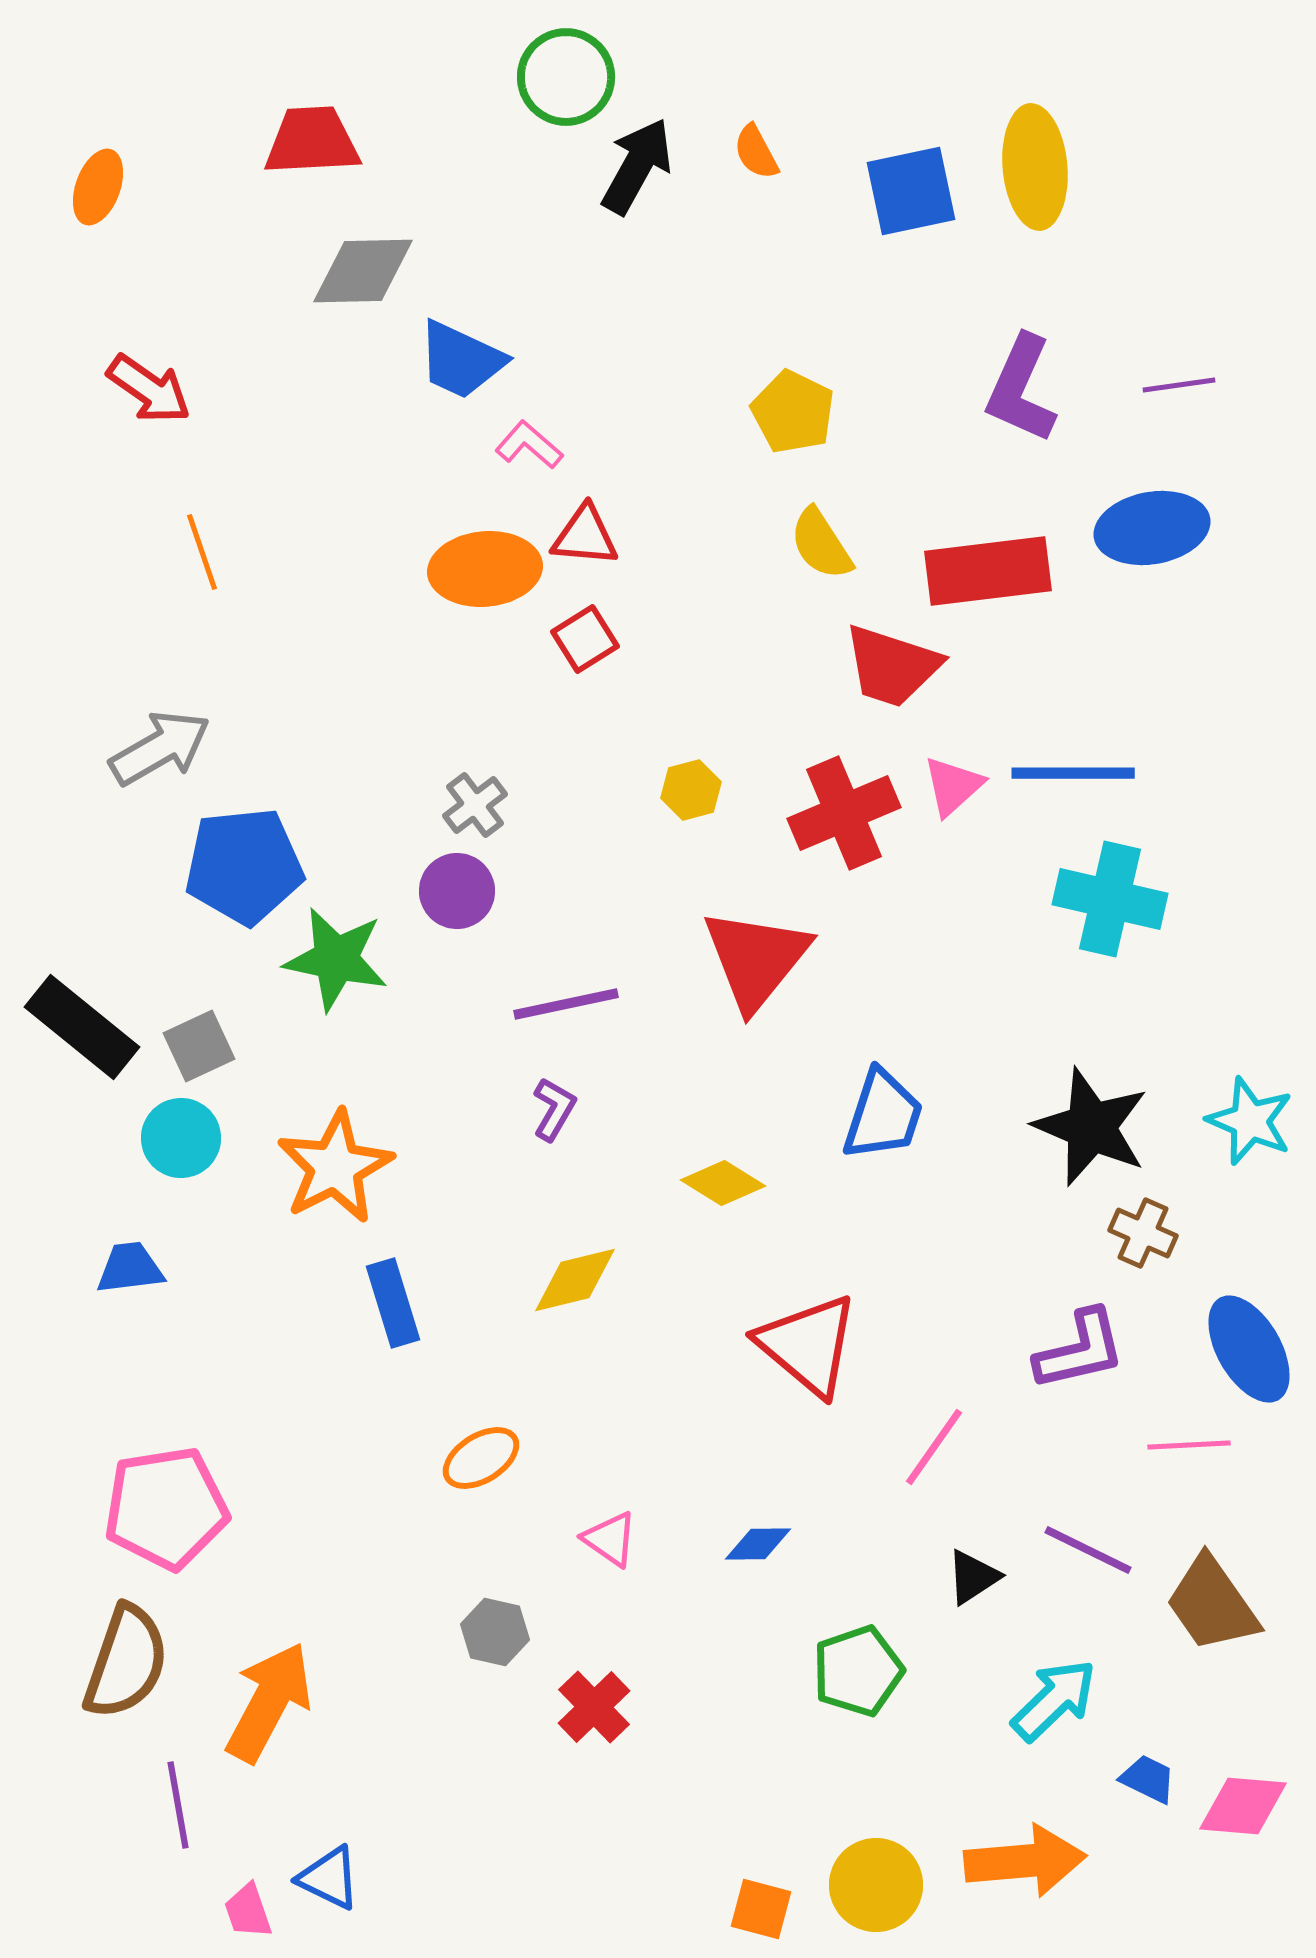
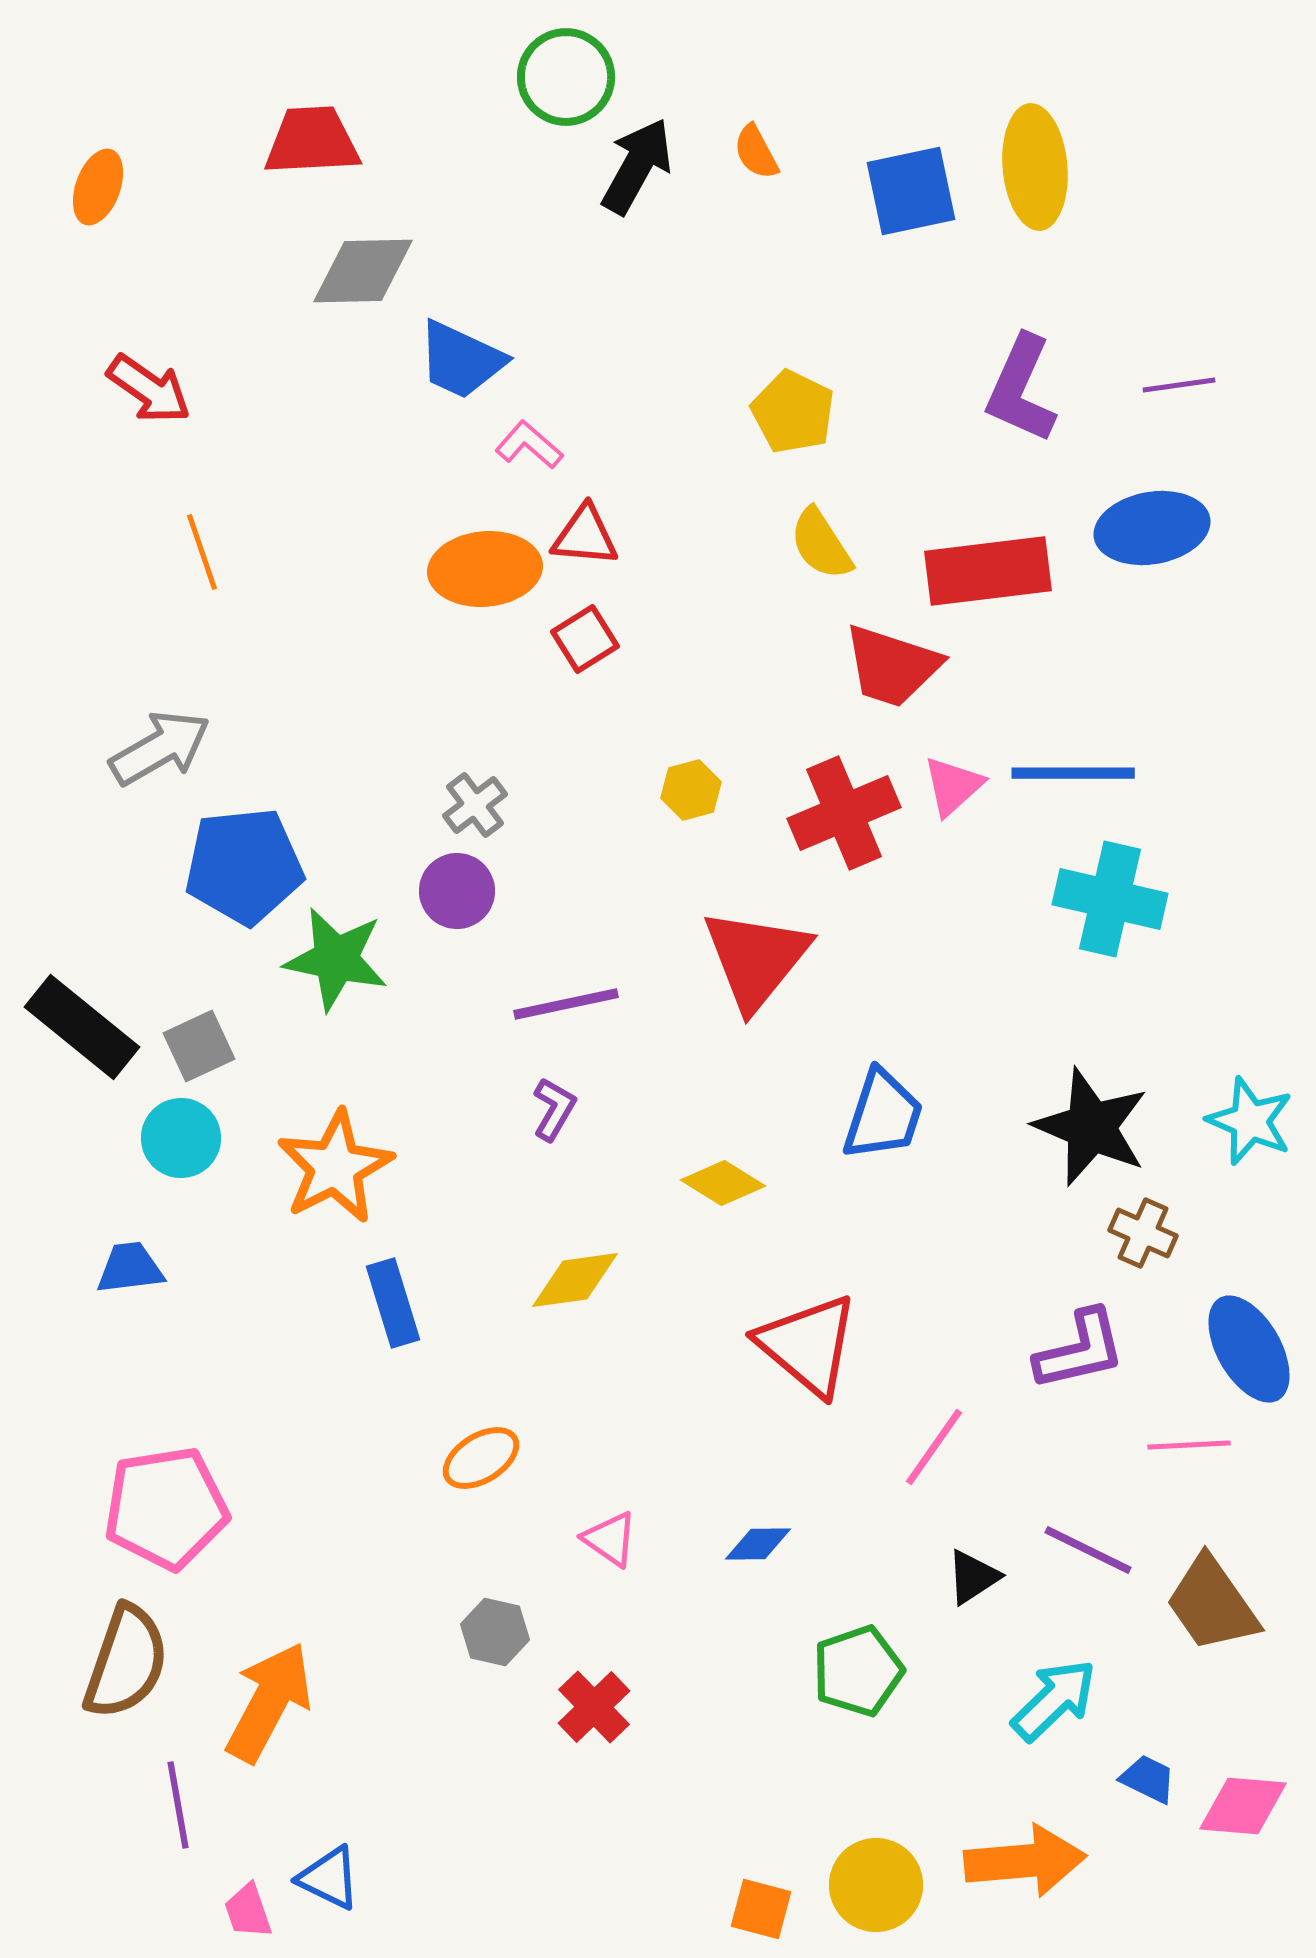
yellow diamond at (575, 1280): rotated 6 degrees clockwise
